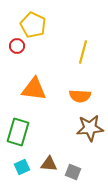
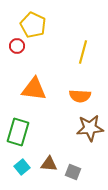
cyan square: rotated 14 degrees counterclockwise
